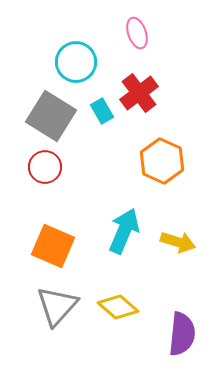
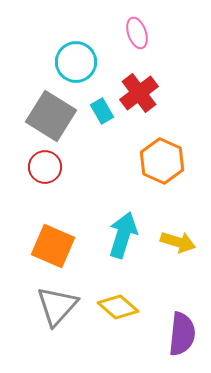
cyan arrow: moved 1 px left, 4 px down; rotated 6 degrees counterclockwise
